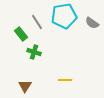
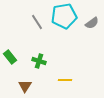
gray semicircle: rotated 72 degrees counterclockwise
green rectangle: moved 11 px left, 23 px down
green cross: moved 5 px right, 9 px down
